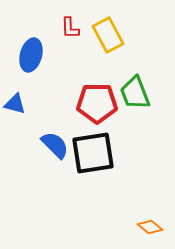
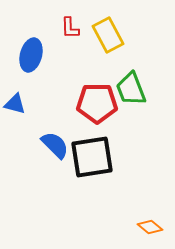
green trapezoid: moved 4 px left, 4 px up
black square: moved 1 px left, 4 px down
